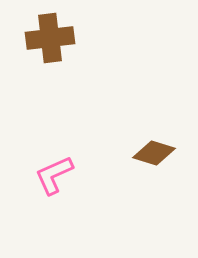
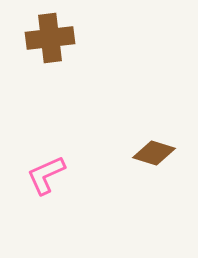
pink L-shape: moved 8 px left
